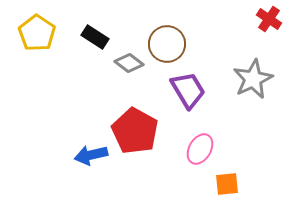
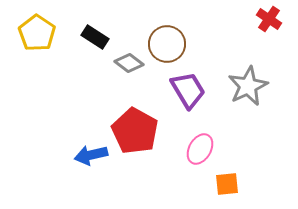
gray star: moved 5 px left, 7 px down
